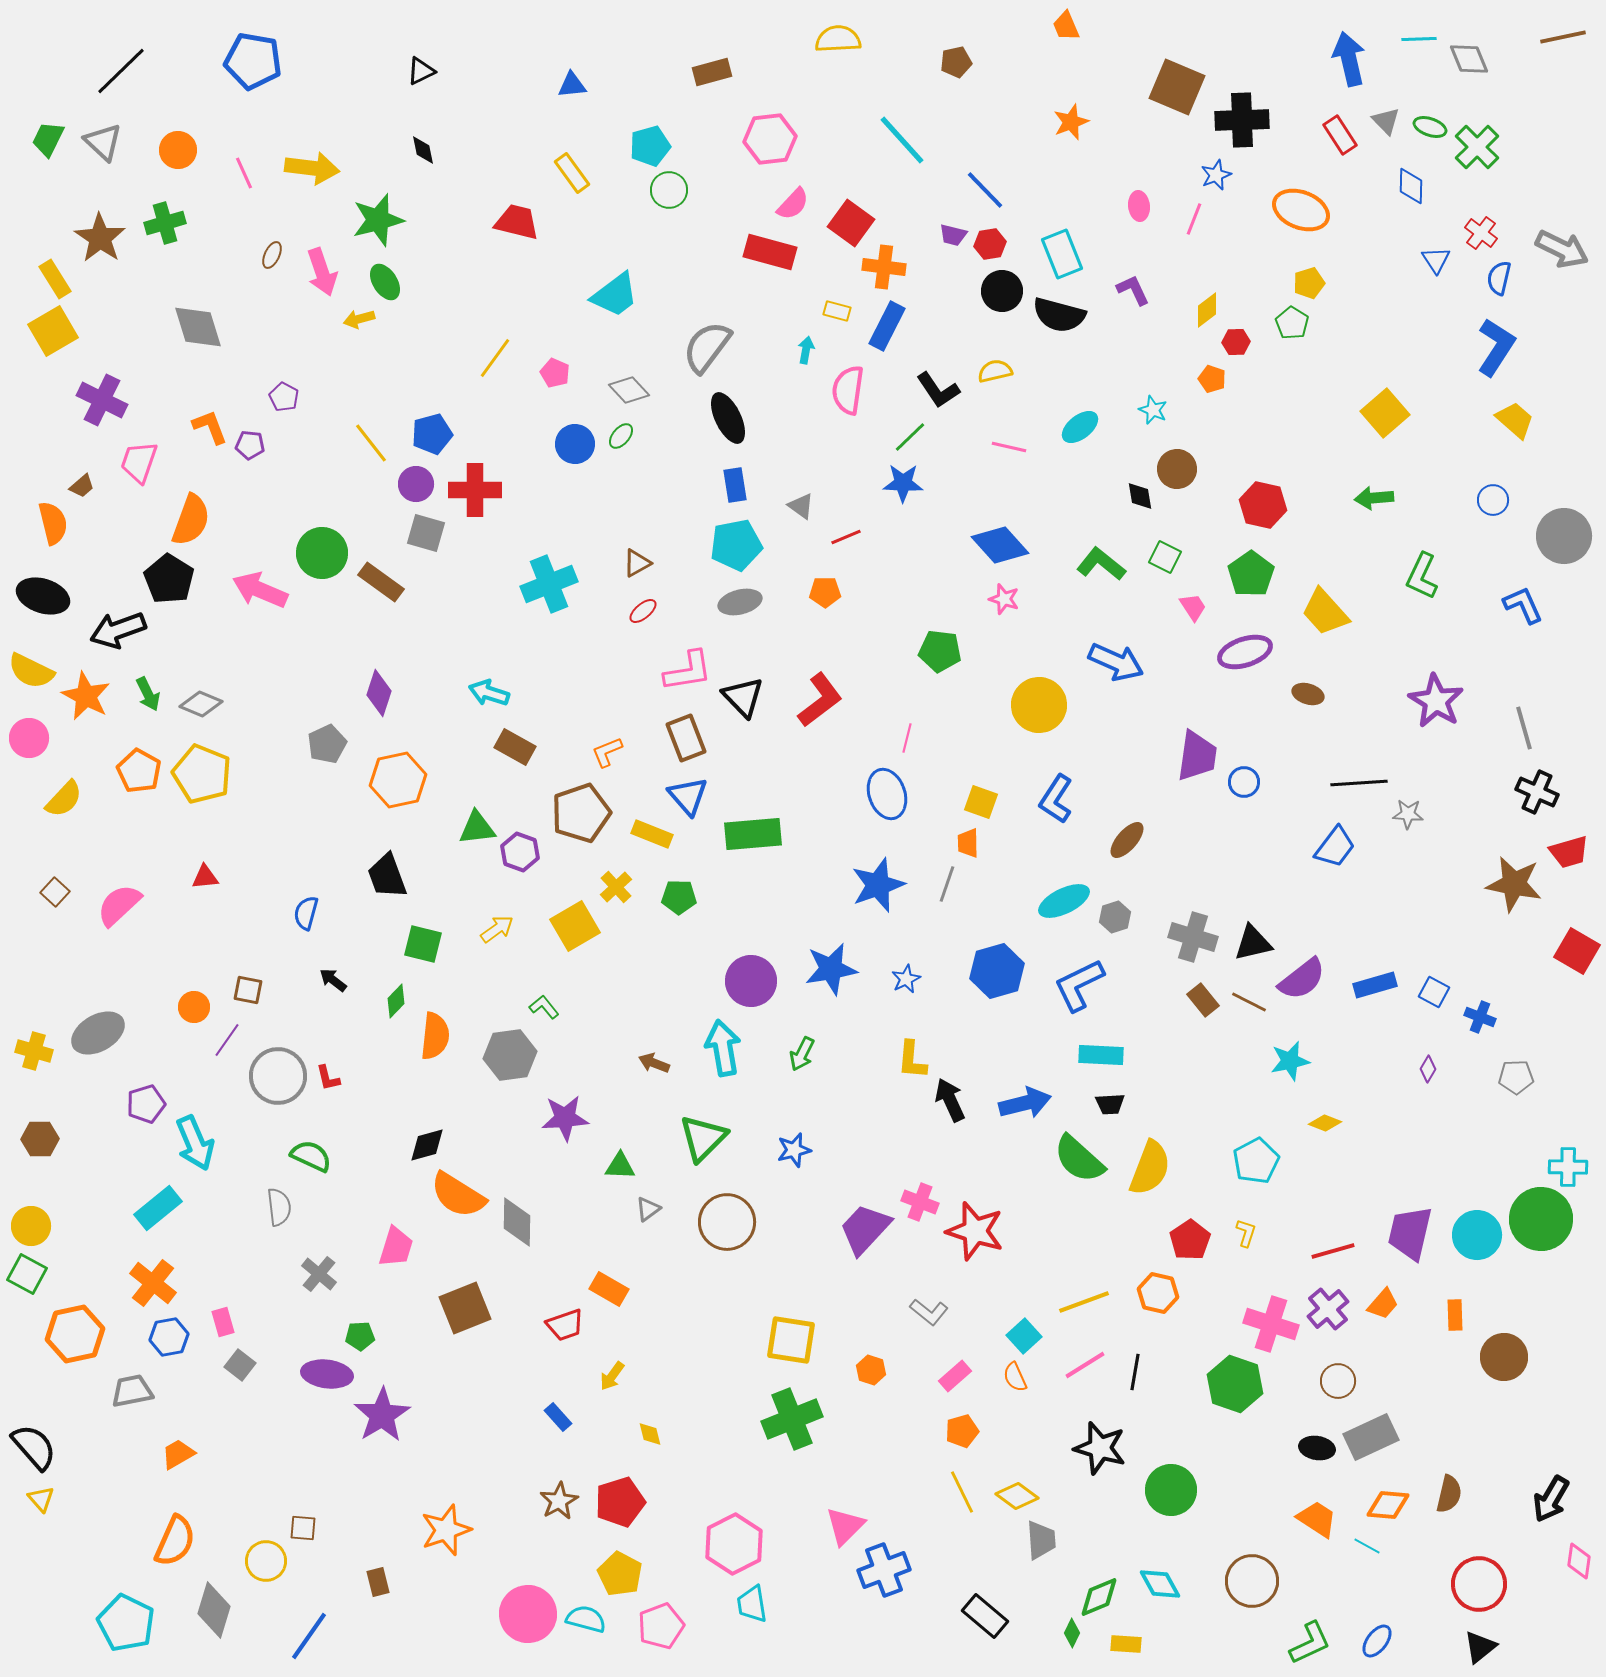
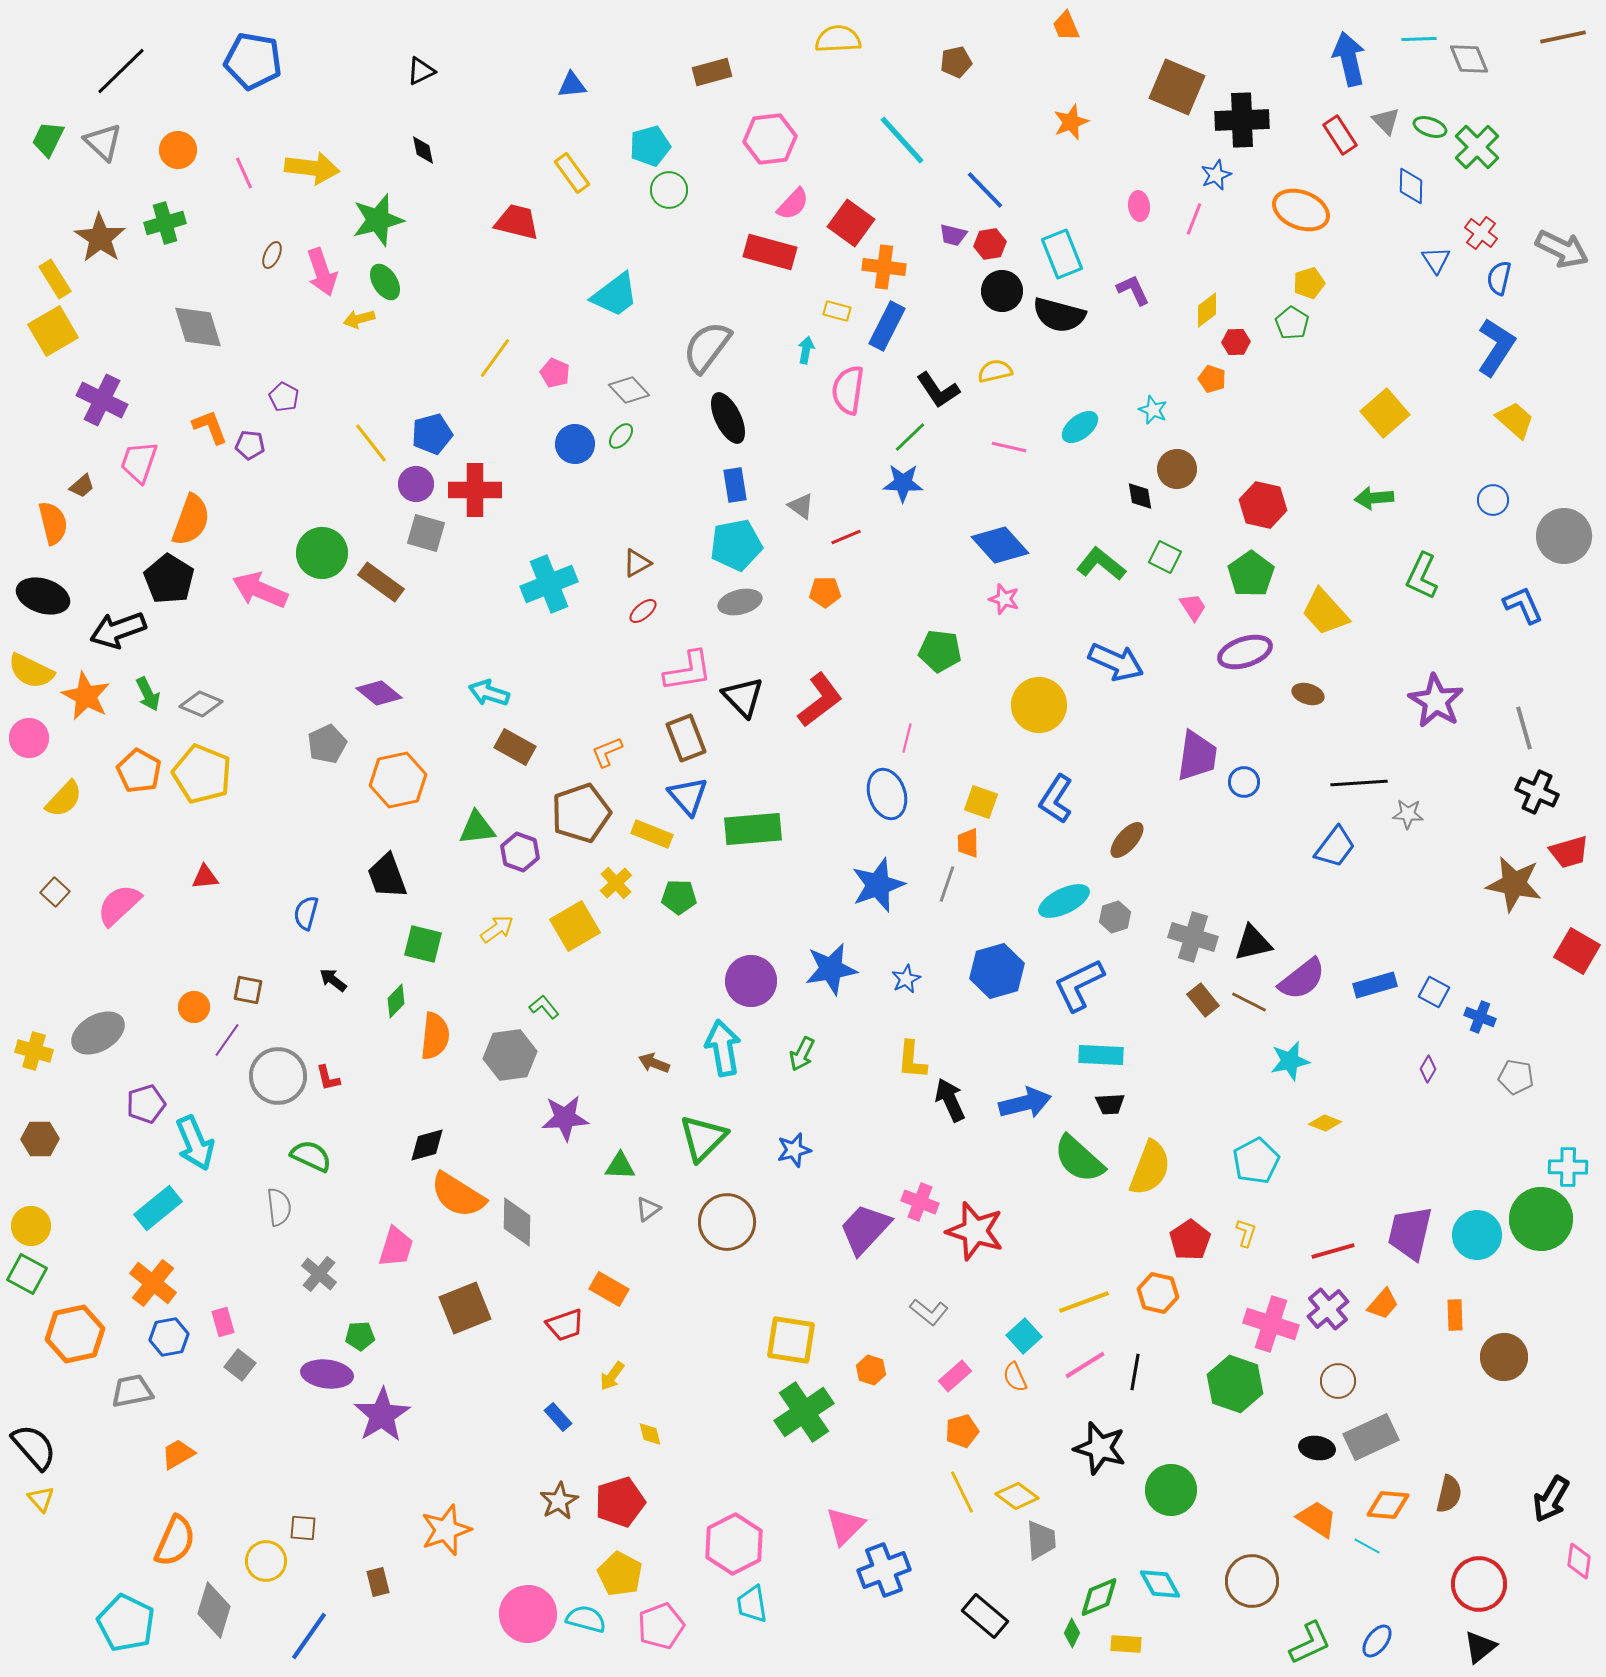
purple diamond at (379, 693): rotated 69 degrees counterclockwise
green rectangle at (753, 834): moved 5 px up
yellow cross at (616, 887): moved 4 px up
gray pentagon at (1516, 1077): rotated 12 degrees clockwise
green cross at (792, 1419): moved 12 px right, 7 px up; rotated 12 degrees counterclockwise
